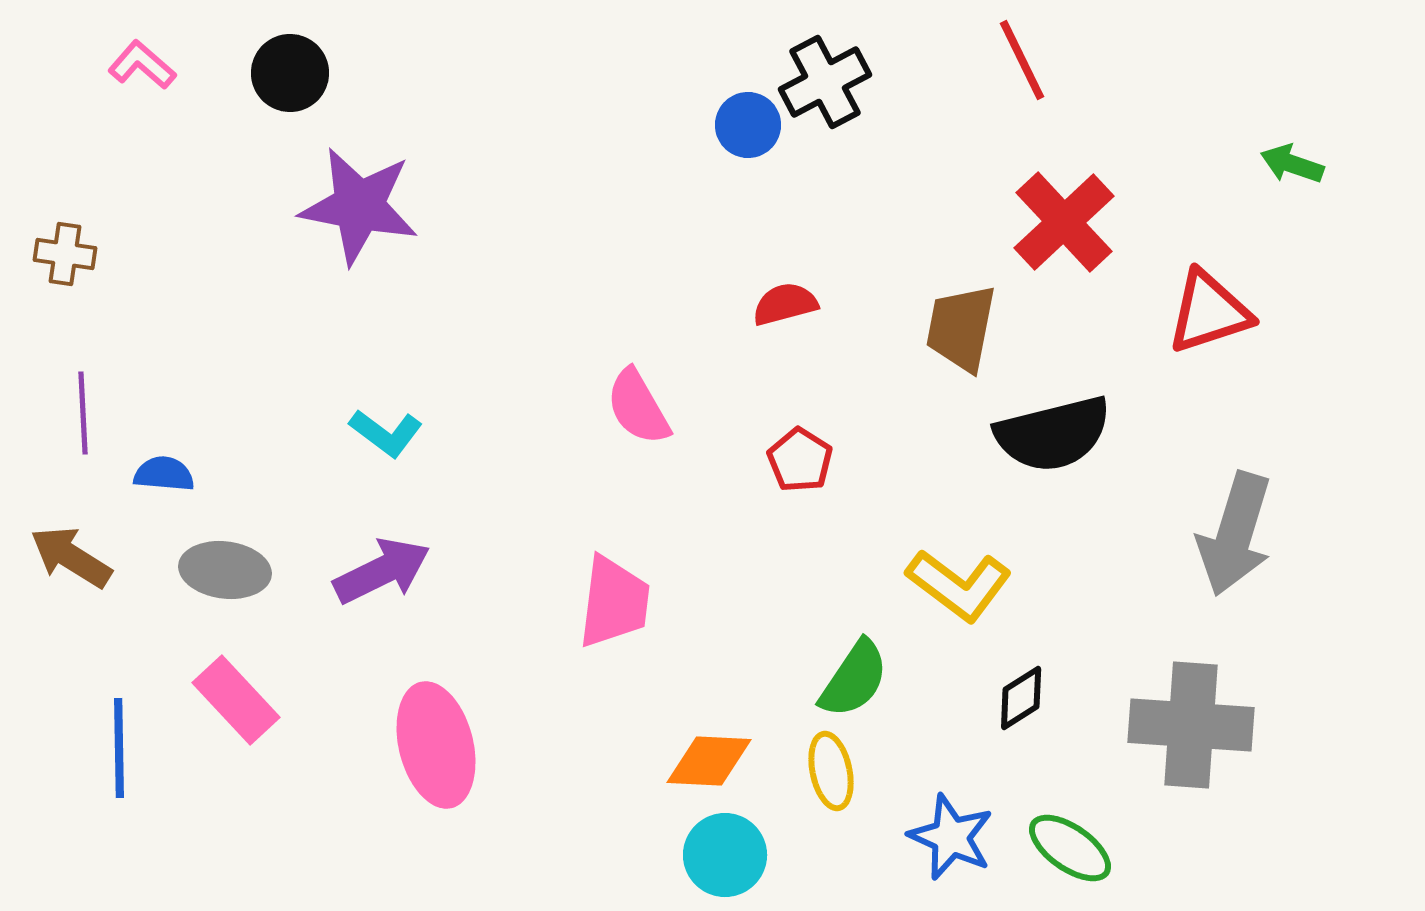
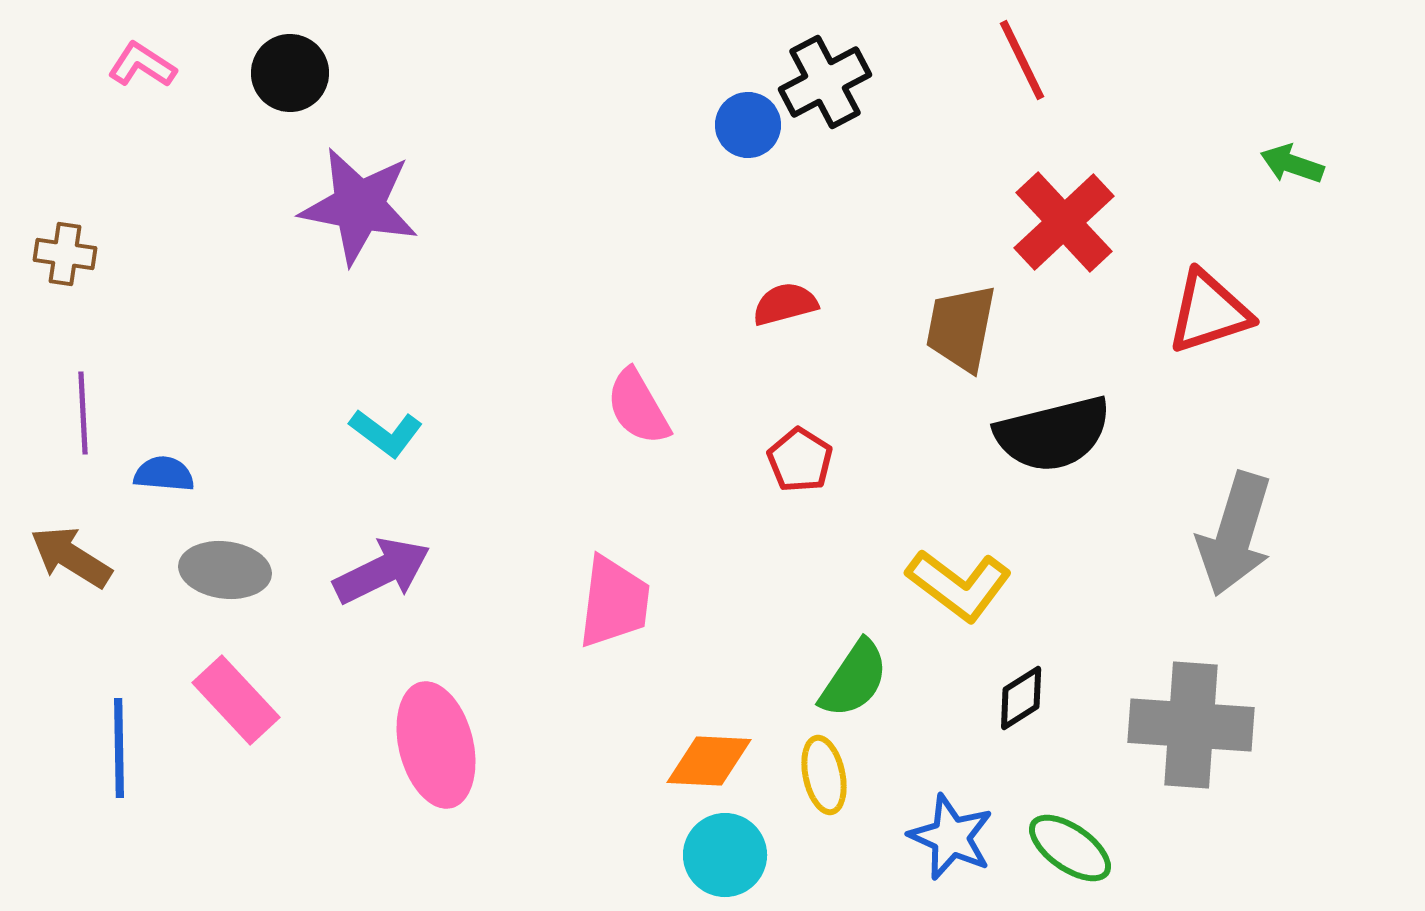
pink L-shape: rotated 8 degrees counterclockwise
yellow ellipse: moved 7 px left, 4 px down
